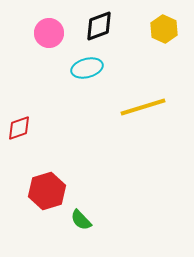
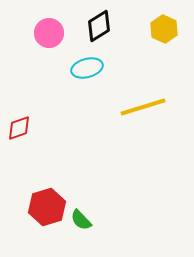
black diamond: rotated 12 degrees counterclockwise
red hexagon: moved 16 px down
